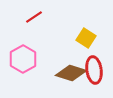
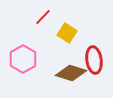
red line: moved 9 px right; rotated 12 degrees counterclockwise
yellow square: moved 19 px left, 5 px up
red ellipse: moved 10 px up
